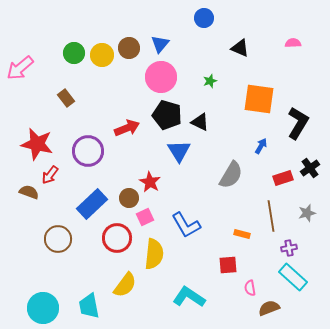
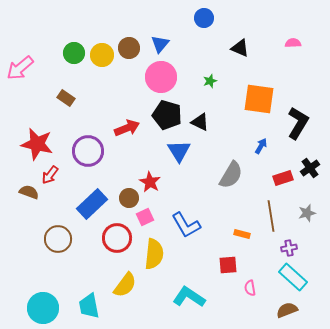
brown rectangle at (66, 98): rotated 18 degrees counterclockwise
brown semicircle at (269, 308): moved 18 px right, 2 px down
